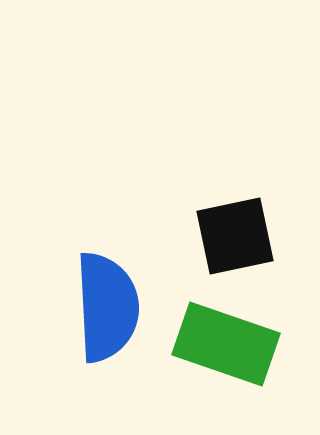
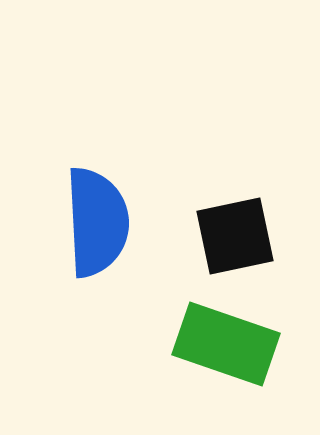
blue semicircle: moved 10 px left, 85 px up
